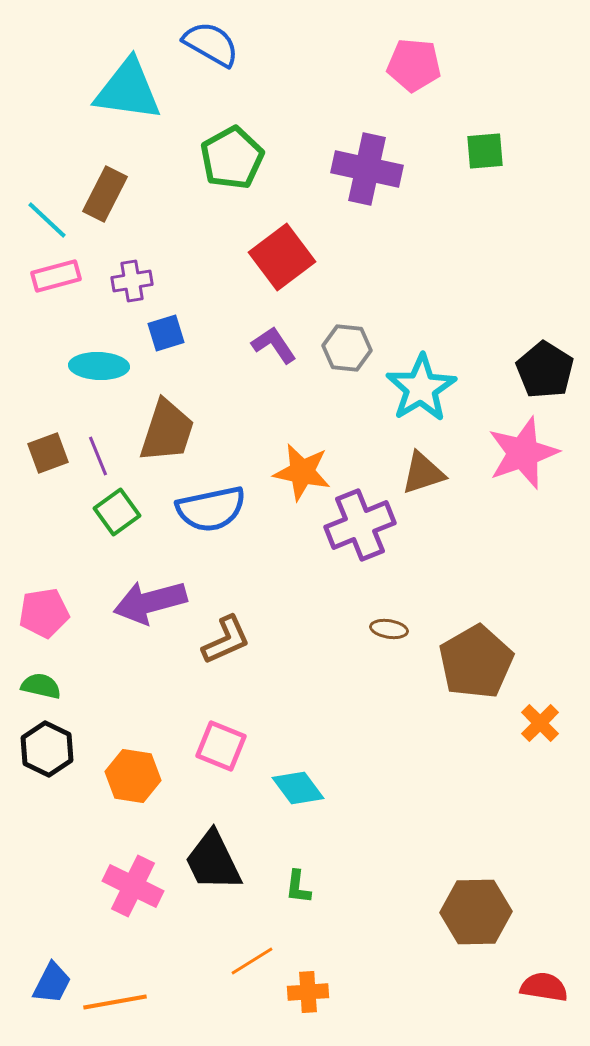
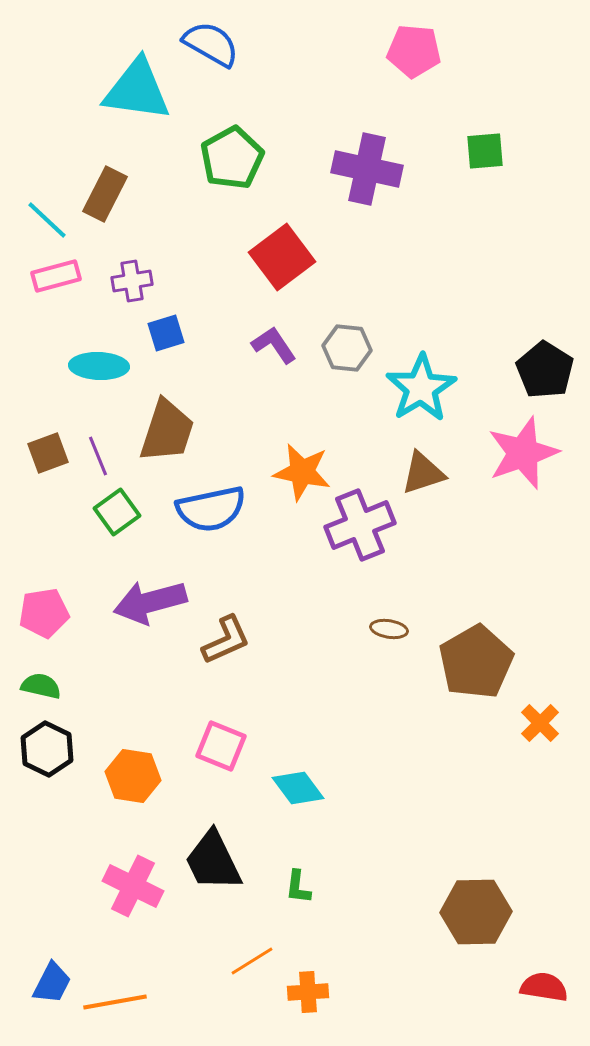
pink pentagon at (414, 65): moved 14 px up
cyan triangle at (128, 90): moved 9 px right
